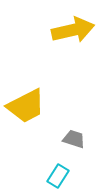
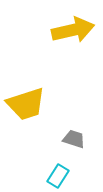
yellow trapezoid: moved 2 px up; rotated 9 degrees clockwise
